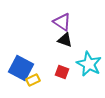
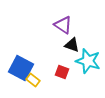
purple triangle: moved 1 px right, 3 px down
black triangle: moved 7 px right, 5 px down
cyan star: moved 1 px left, 3 px up; rotated 10 degrees counterclockwise
yellow rectangle: rotated 64 degrees clockwise
